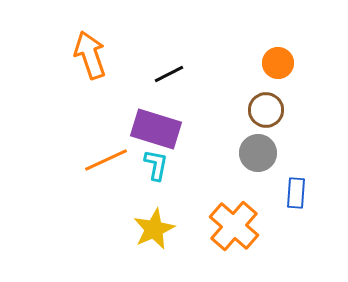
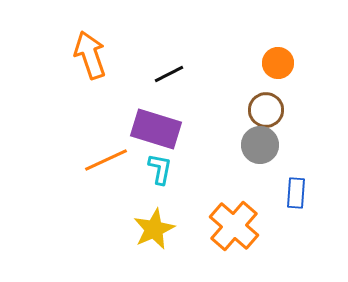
gray circle: moved 2 px right, 8 px up
cyan L-shape: moved 4 px right, 4 px down
